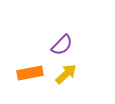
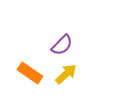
orange rectangle: rotated 45 degrees clockwise
